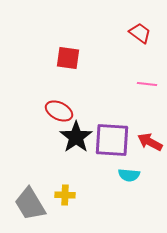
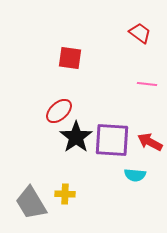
red square: moved 2 px right
red ellipse: rotated 68 degrees counterclockwise
cyan semicircle: moved 6 px right
yellow cross: moved 1 px up
gray trapezoid: moved 1 px right, 1 px up
